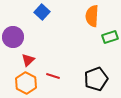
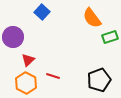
orange semicircle: moved 2 px down; rotated 40 degrees counterclockwise
black pentagon: moved 3 px right, 1 px down
